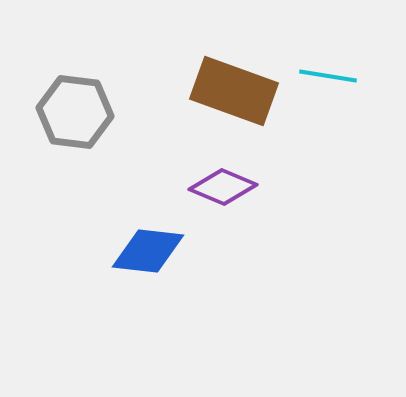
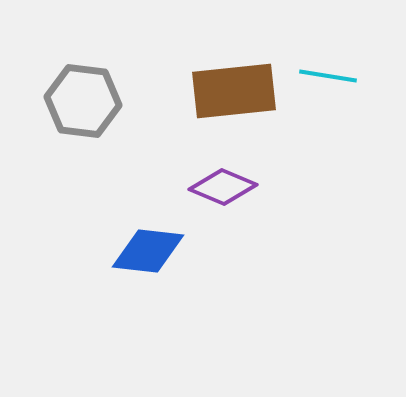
brown rectangle: rotated 26 degrees counterclockwise
gray hexagon: moved 8 px right, 11 px up
